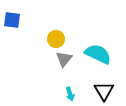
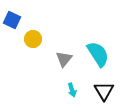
blue square: rotated 18 degrees clockwise
yellow circle: moved 23 px left
cyan semicircle: rotated 32 degrees clockwise
cyan arrow: moved 2 px right, 4 px up
